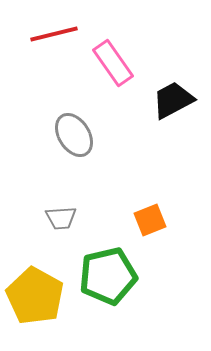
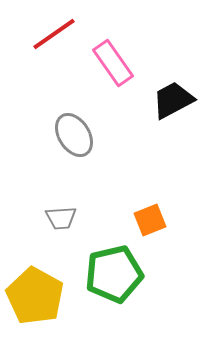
red line: rotated 21 degrees counterclockwise
green pentagon: moved 6 px right, 2 px up
